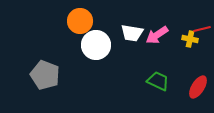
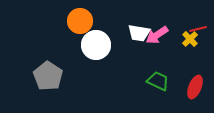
red line: moved 4 px left
white trapezoid: moved 7 px right
yellow cross: rotated 35 degrees clockwise
gray pentagon: moved 3 px right, 1 px down; rotated 12 degrees clockwise
red ellipse: moved 3 px left; rotated 10 degrees counterclockwise
